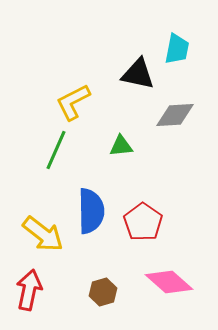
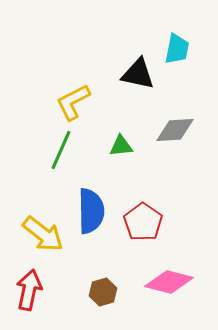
gray diamond: moved 15 px down
green line: moved 5 px right
pink diamond: rotated 27 degrees counterclockwise
